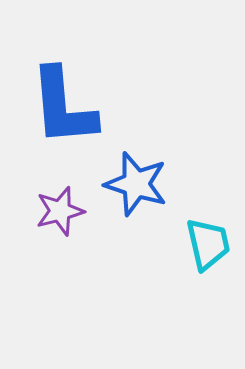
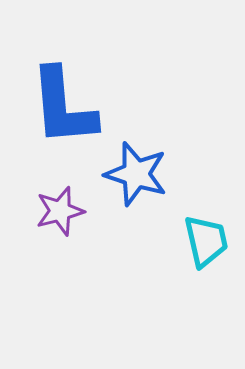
blue star: moved 10 px up
cyan trapezoid: moved 2 px left, 3 px up
